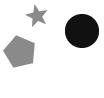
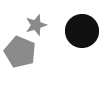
gray star: moved 1 px left, 9 px down; rotated 30 degrees clockwise
